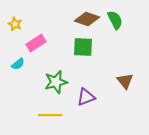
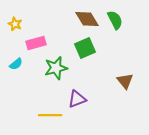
brown diamond: rotated 40 degrees clockwise
pink rectangle: rotated 18 degrees clockwise
green square: moved 2 px right, 1 px down; rotated 25 degrees counterclockwise
cyan semicircle: moved 2 px left
green star: moved 14 px up
purple triangle: moved 9 px left, 2 px down
